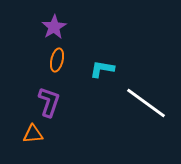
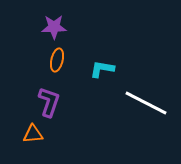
purple star: rotated 30 degrees clockwise
white line: rotated 9 degrees counterclockwise
